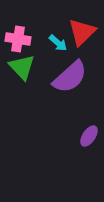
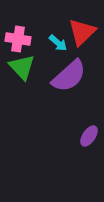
purple semicircle: moved 1 px left, 1 px up
